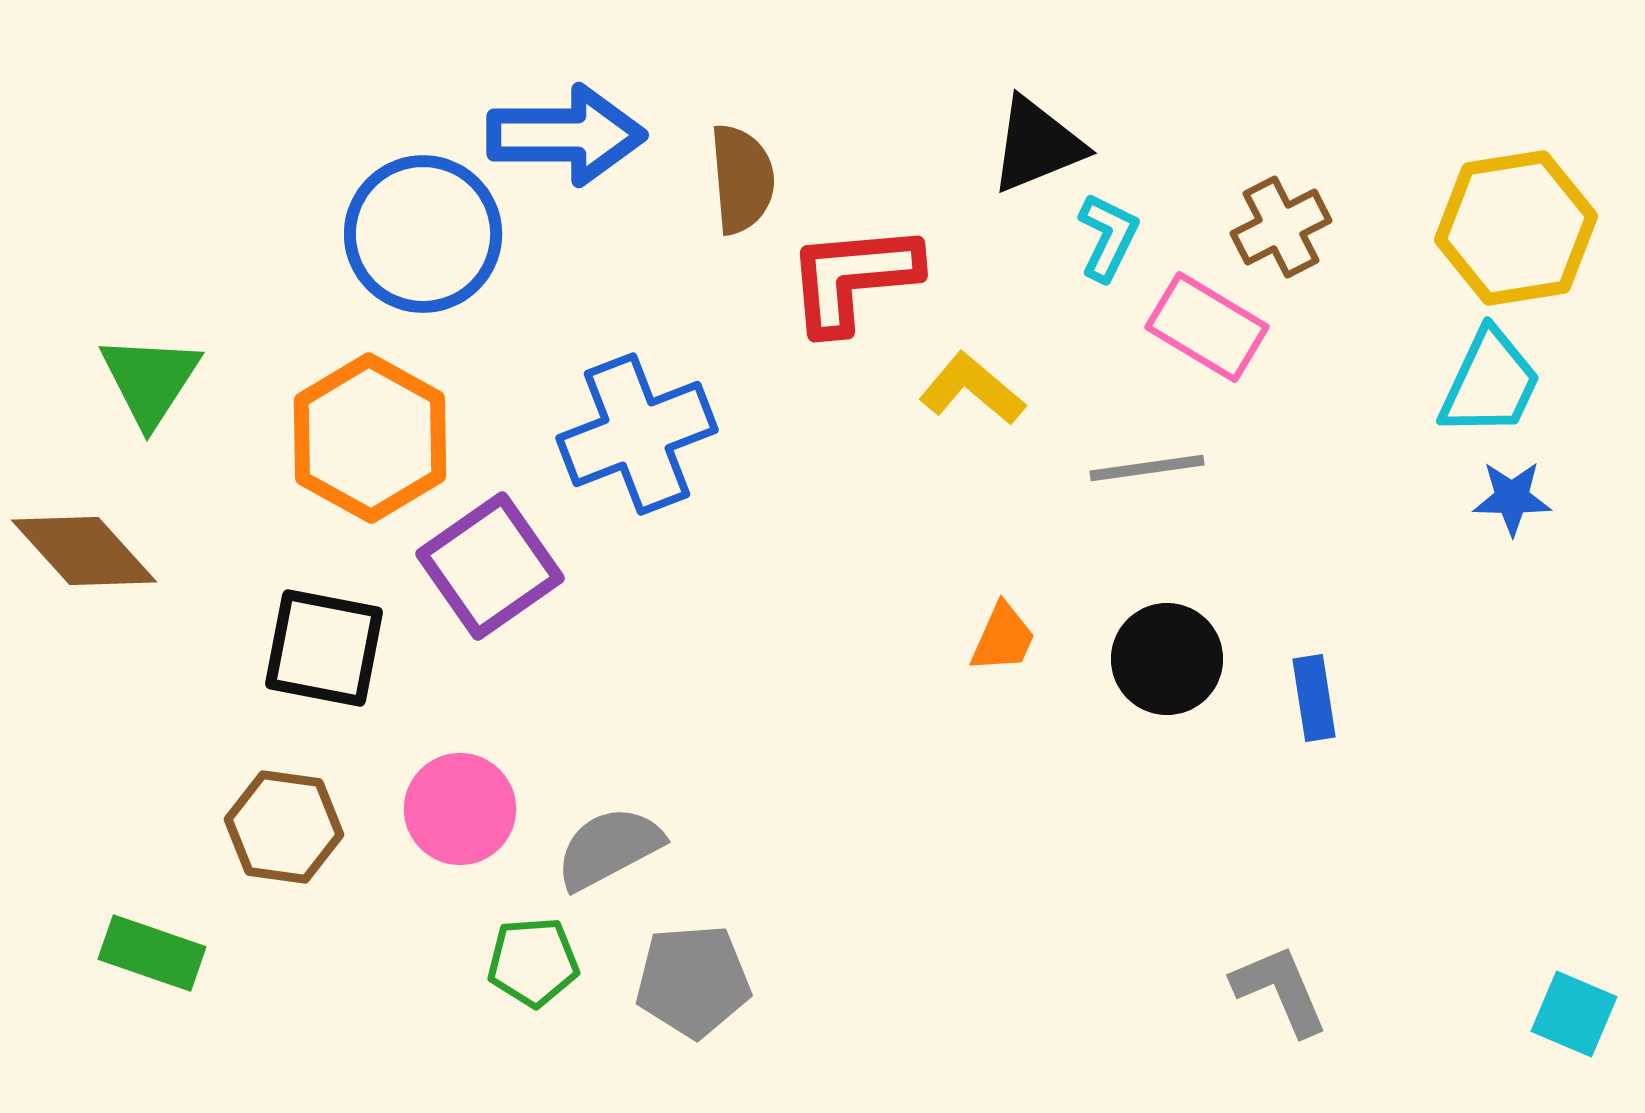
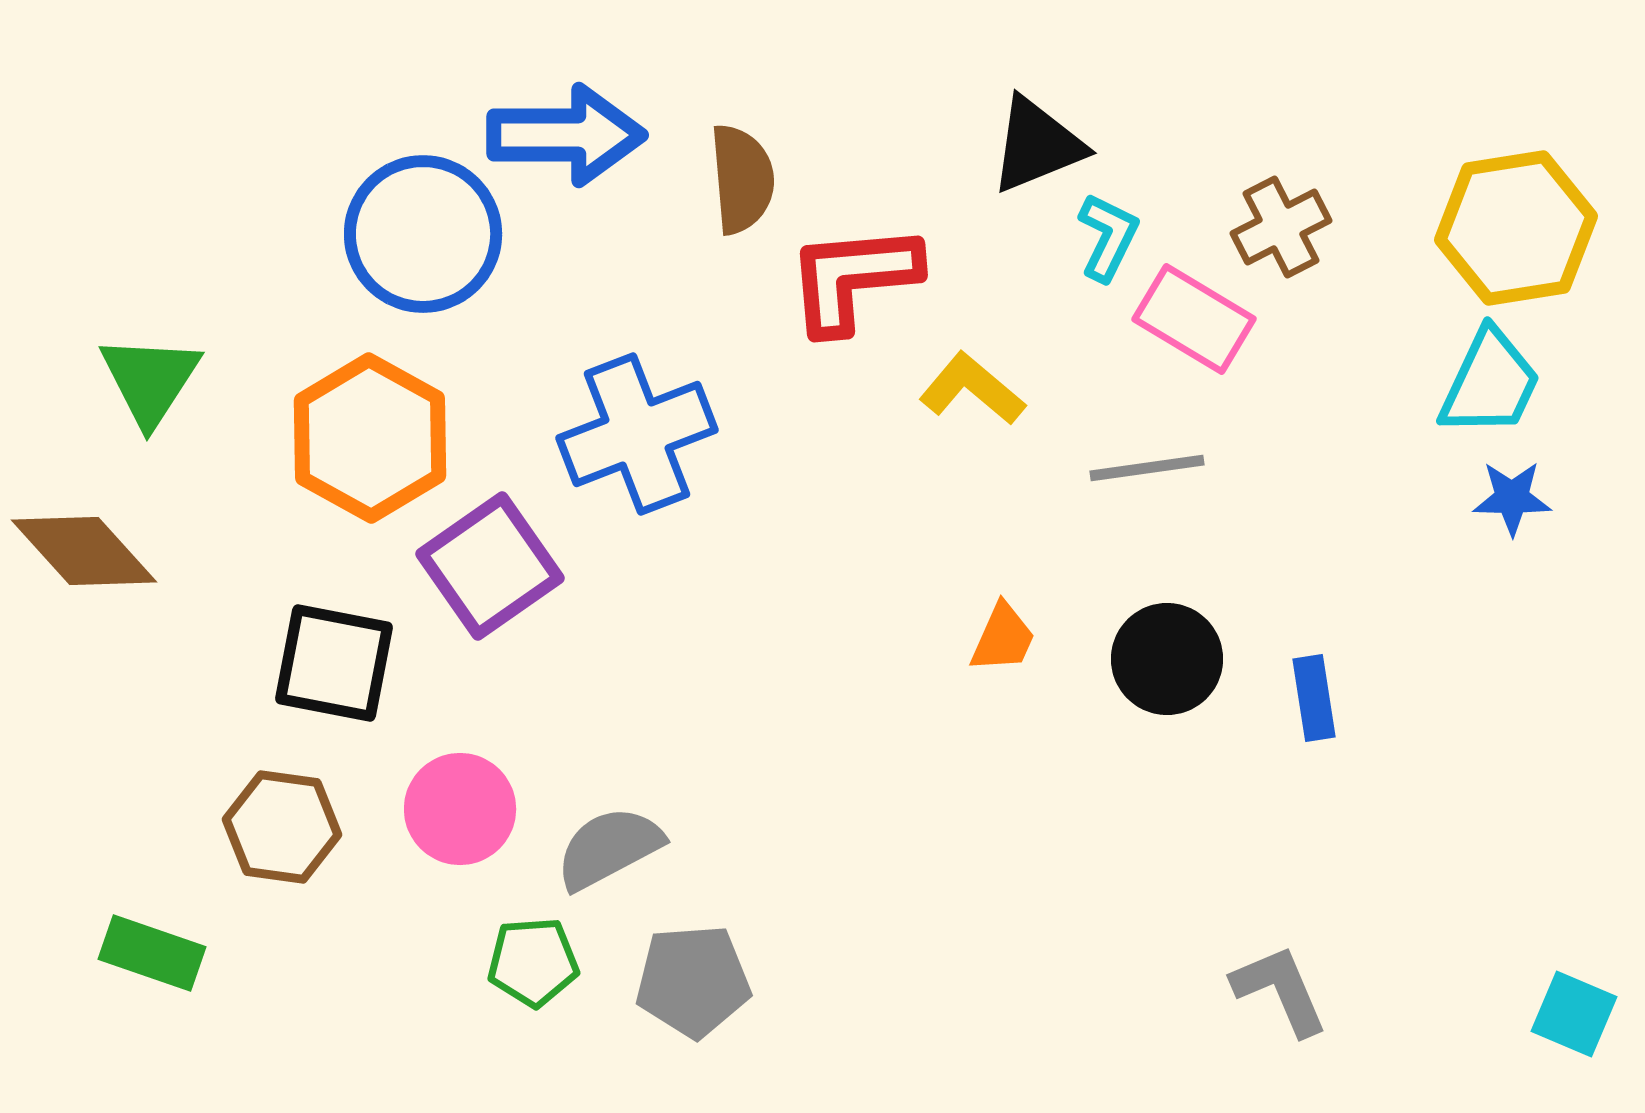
pink rectangle: moved 13 px left, 8 px up
black square: moved 10 px right, 15 px down
brown hexagon: moved 2 px left
